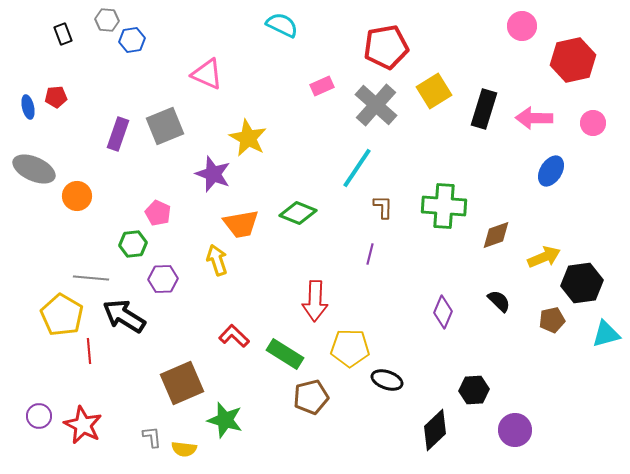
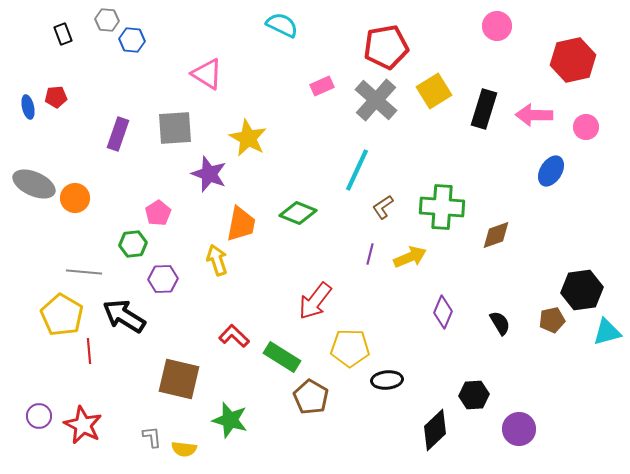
pink circle at (522, 26): moved 25 px left
blue hexagon at (132, 40): rotated 15 degrees clockwise
pink triangle at (207, 74): rotated 8 degrees clockwise
gray cross at (376, 105): moved 5 px up
pink arrow at (534, 118): moved 3 px up
pink circle at (593, 123): moved 7 px left, 4 px down
gray square at (165, 126): moved 10 px right, 2 px down; rotated 18 degrees clockwise
cyan line at (357, 168): moved 2 px down; rotated 9 degrees counterclockwise
gray ellipse at (34, 169): moved 15 px down
purple star at (213, 174): moved 4 px left
orange circle at (77, 196): moved 2 px left, 2 px down
green cross at (444, 206): moved 2 px left, 1 px down
brown L-shape at (383, 207): rotated 125 degrees counterclockwise
pink pentagon at (158, 213): rotated 15 degrees clockwise
orange trapezoid at (241, 224): rotated 69 degrees counterclockwise
yellow arrow at (544, 257): moved 134 px left
gray line at (91, 278): moved 7 px left, 6 px up
black hexagon at (582, 283): moved 7 px down
red arrow at (315, 301): rotated 36 degrees clockwise
black semicircle at (499, 301): moved 1 px right, 22 px down; rotated 15 degrees clockwise
cyan triangle at (606, 334): moved 1 px right, 2 px up
green rectangle at (285, 354): moved 3 px left, 3 px down
black ellipse at (387, 380): rotated 24 degrees counterclockwise
brown square at (182, 383): moved 3 px left, 4 px up; rotated 36 degrees clockwise
black hexagon at (474, 390): moved 5 px down
brown pentagon at (311, 397): rotated 28 degrees counterclockwise
green star at (225, 420): moved 5 px right
purple circle at (515, 430): moved 4 px right, 1 px up
